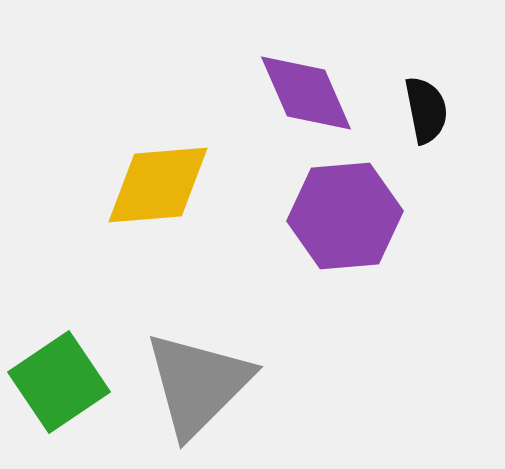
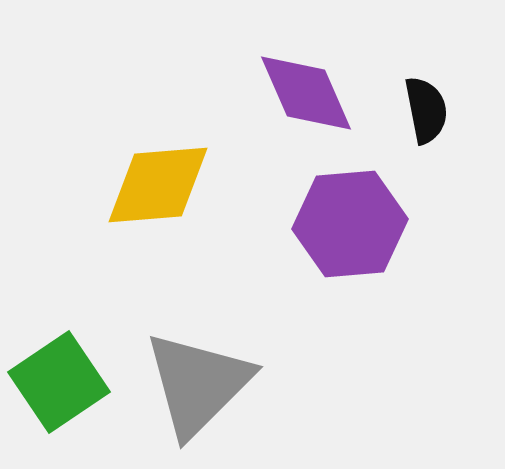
purple hexagon: moved 5 px right, 8 px down
